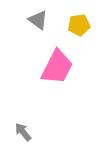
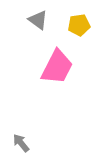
gray arrow: moved 2 px left, 11 px down
